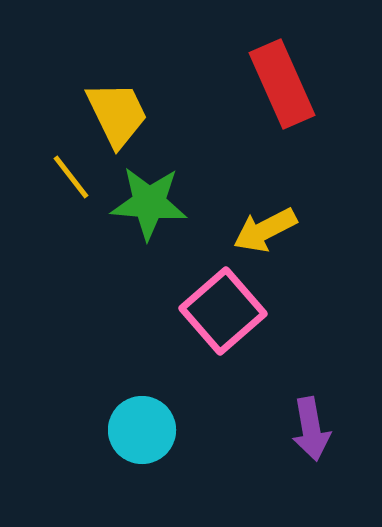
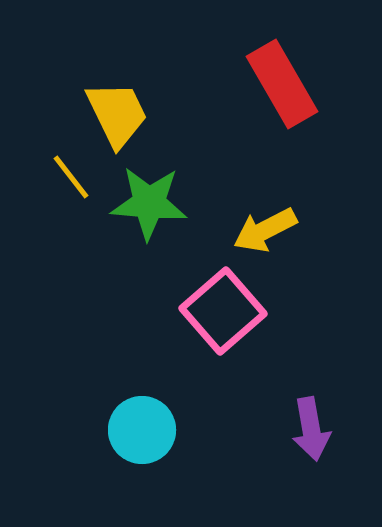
red rectangle: rotated 6 degrees counterclockwise
